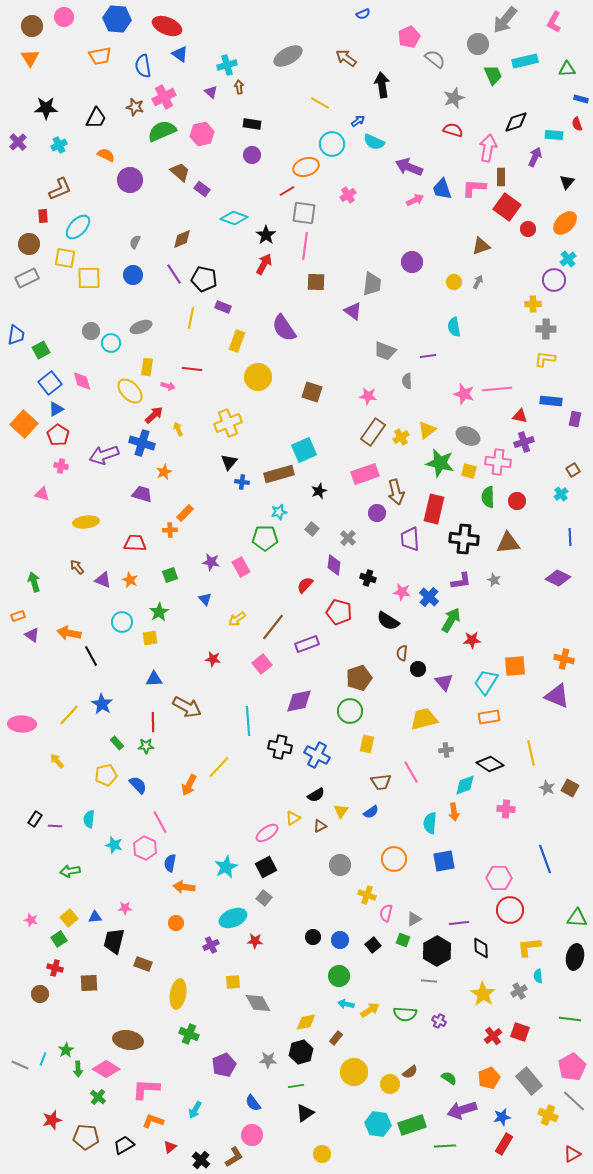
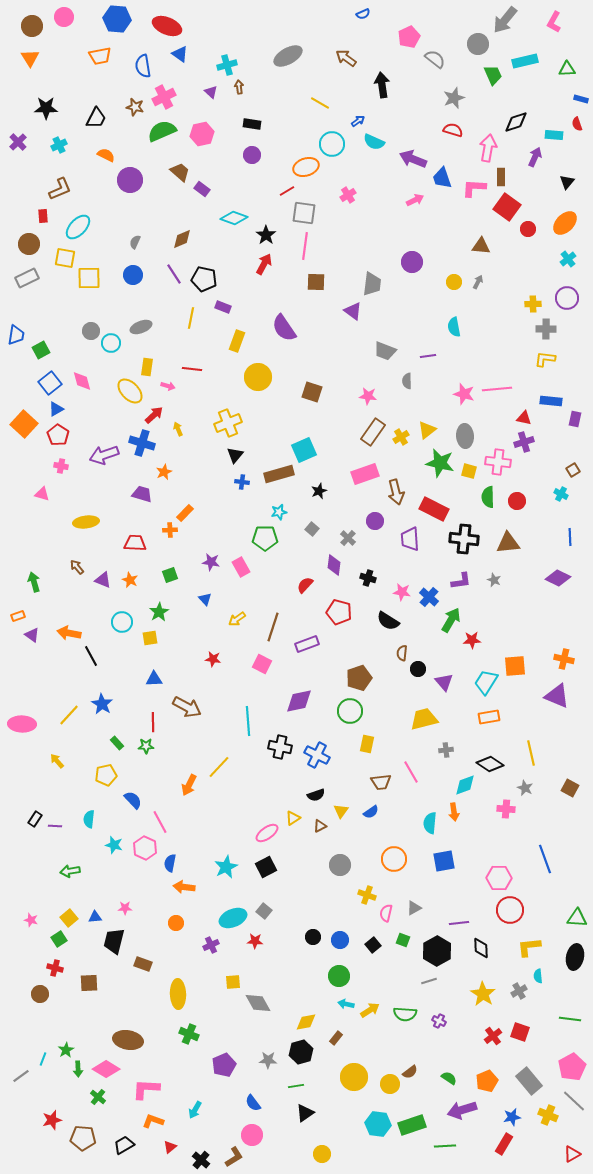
purple arrow at (409, 167): moved 4 px right, 8 px up
blue trapezoid at (442, 189): moved 11 px up
brown triangle at (481, 246): rotated 24 degrees clockwise
purple circle at (554, 280): moved 13 px right, 18 px down
red triangle at (520, 416): moved 4 px right, 2 px down
gray ellipse at (468, 436): moved 3 px left; rotated 60 degrees clockwise
black triangle at (229, 462): moved 6 px right, 7 px up
cyan cross at (561, 494): rotated 24 degrees counterclockwise
red rectangle at (434, 509): rotated 76 degrees counterclockwise
purple circle at (377, 513): moved 2 px left, 8 px down
brown line at (273, 627): rotated 20 degrees counterclockwise
pink square at (262, 664): rotated 24 degrees counterclockwise
blue semicircle at (138, 785): moved 5 px left, 15 px down
gray star at (547, 788): moved 22 px left
black semicircle at (316, 795): rotated 12 degrees clockwise
gray square at (264, 898): moved 13 px down
gray triangle at (414, 919): moved 11 px up
gray line at (429, 981): rotated 21 degrees counterclockwise
yellow ellipse at (178, 994): rotated 12 degrees counterclockwise
gray line at (20, 1065): moved 1 px right, 11 px down; rotated 60 degrees counterclockwise
yellow circle at (354, 1072): moved 5 px down
orange pentagon at (489, 1078): moved 2 px left, 3 px down
blue star at (502, 1117): moved 10 px right
brown pentagon at (86, 1137): moved 3 px left, 1 px down
